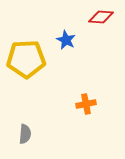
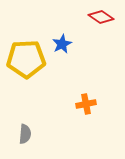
red diamond: rotated 30 degrees clockwise
blue star: moved 4 px left, 4 px down; rotated 18 degrees clockwise
